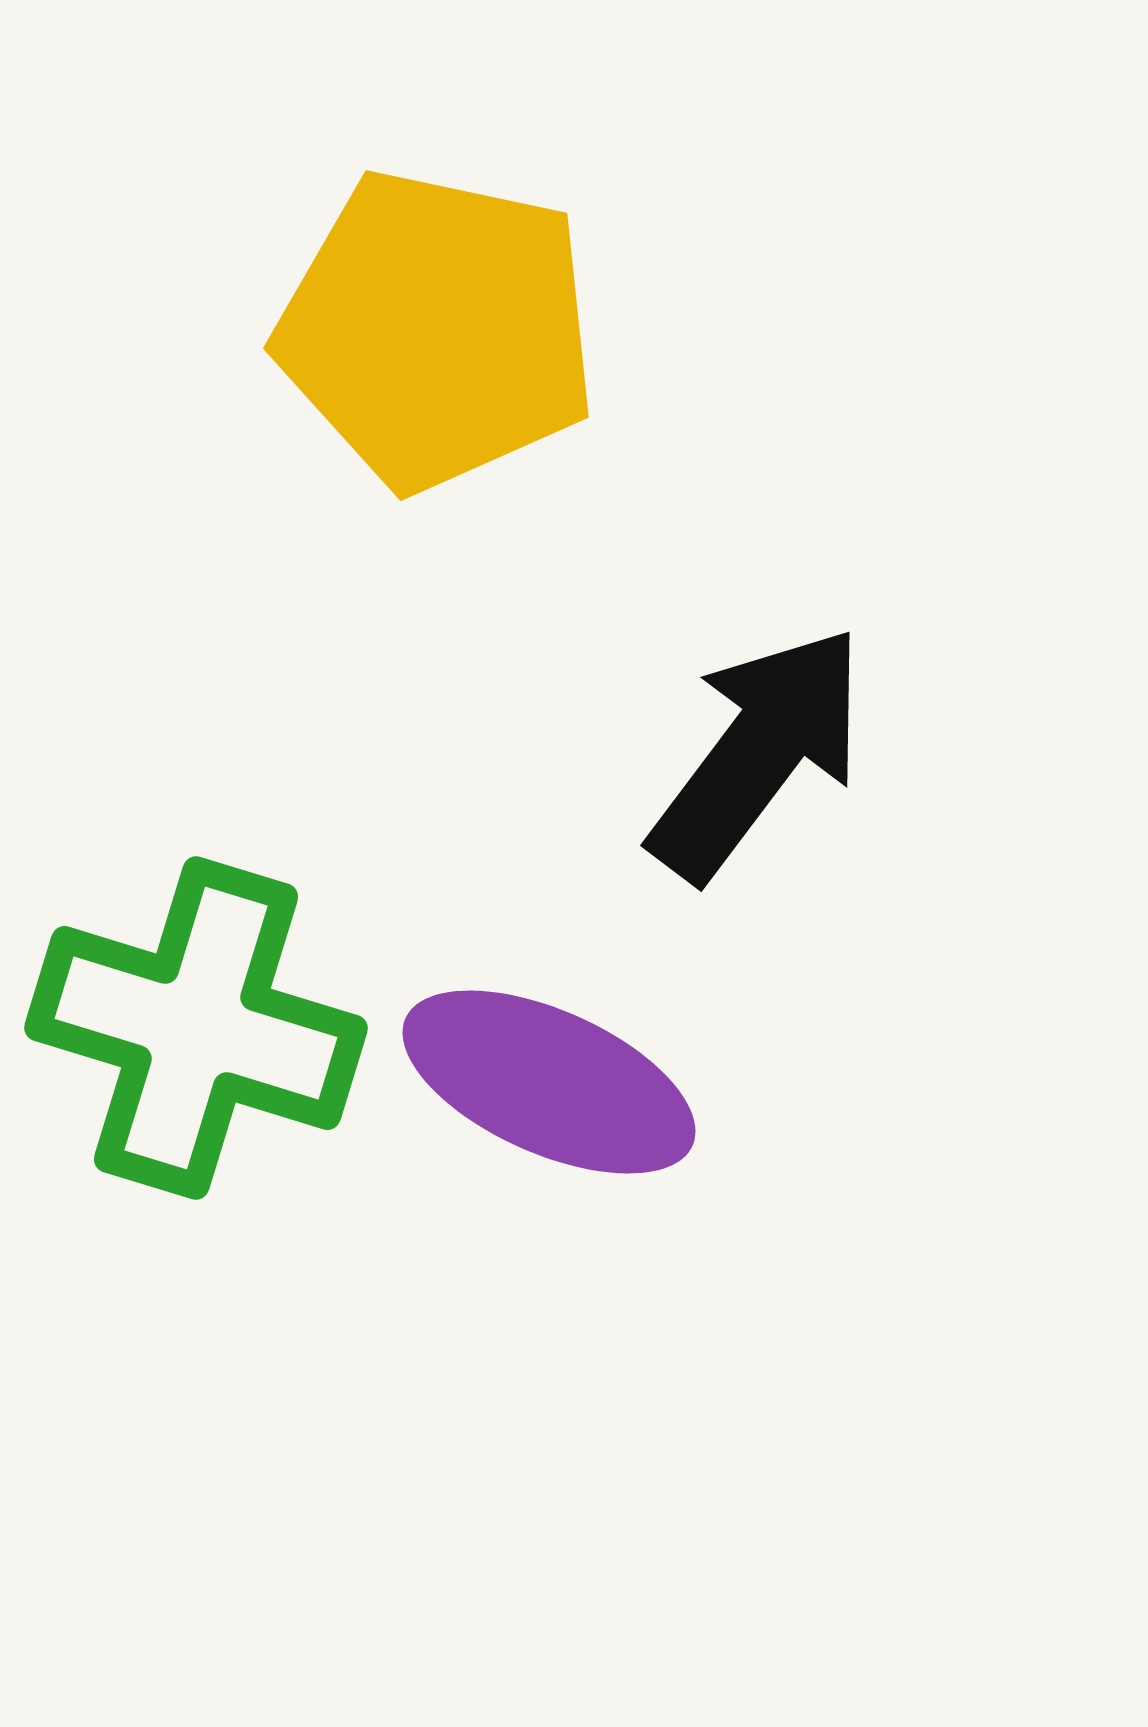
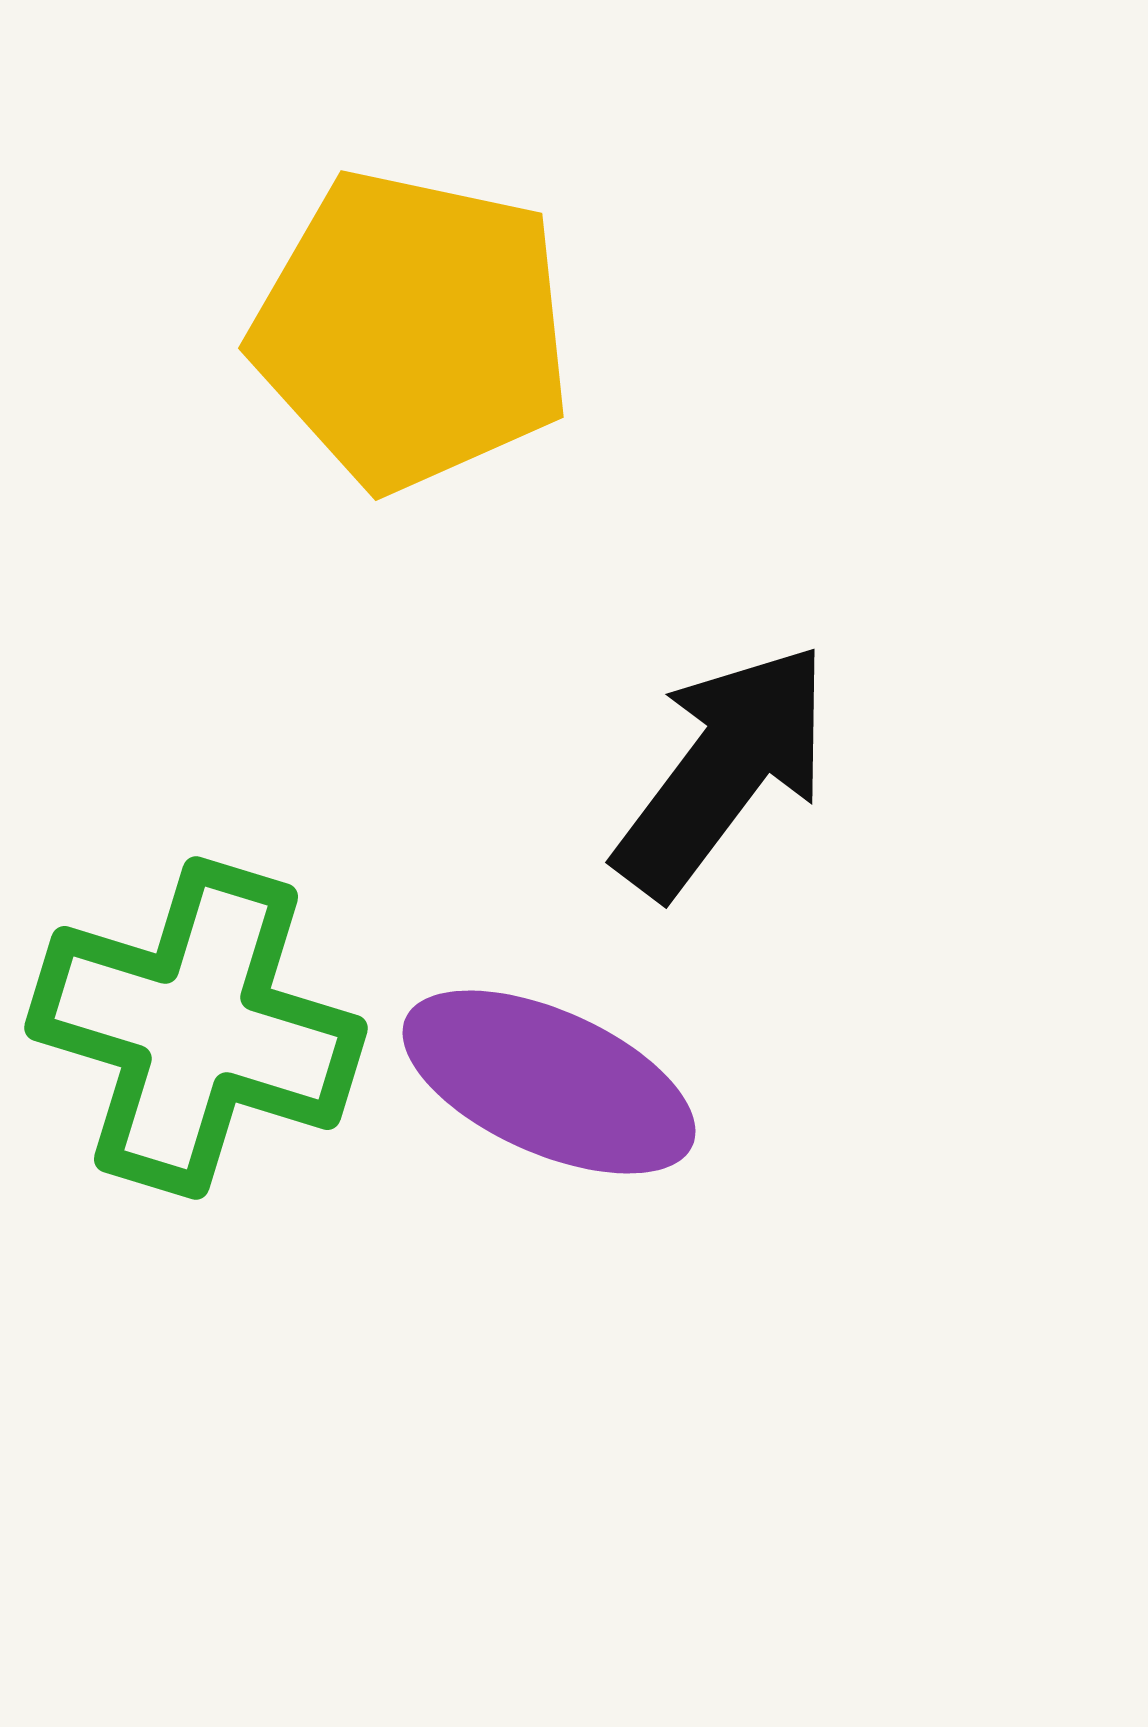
yellow pentagon: moved 25 px left
black arrow: moved 35 px left, 17 px down
